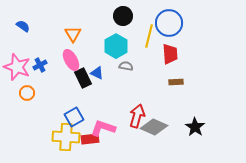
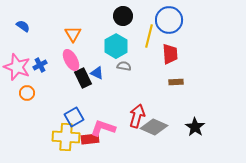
blue circle: moved 3 px up
gray semicircle: moved 2 px left
